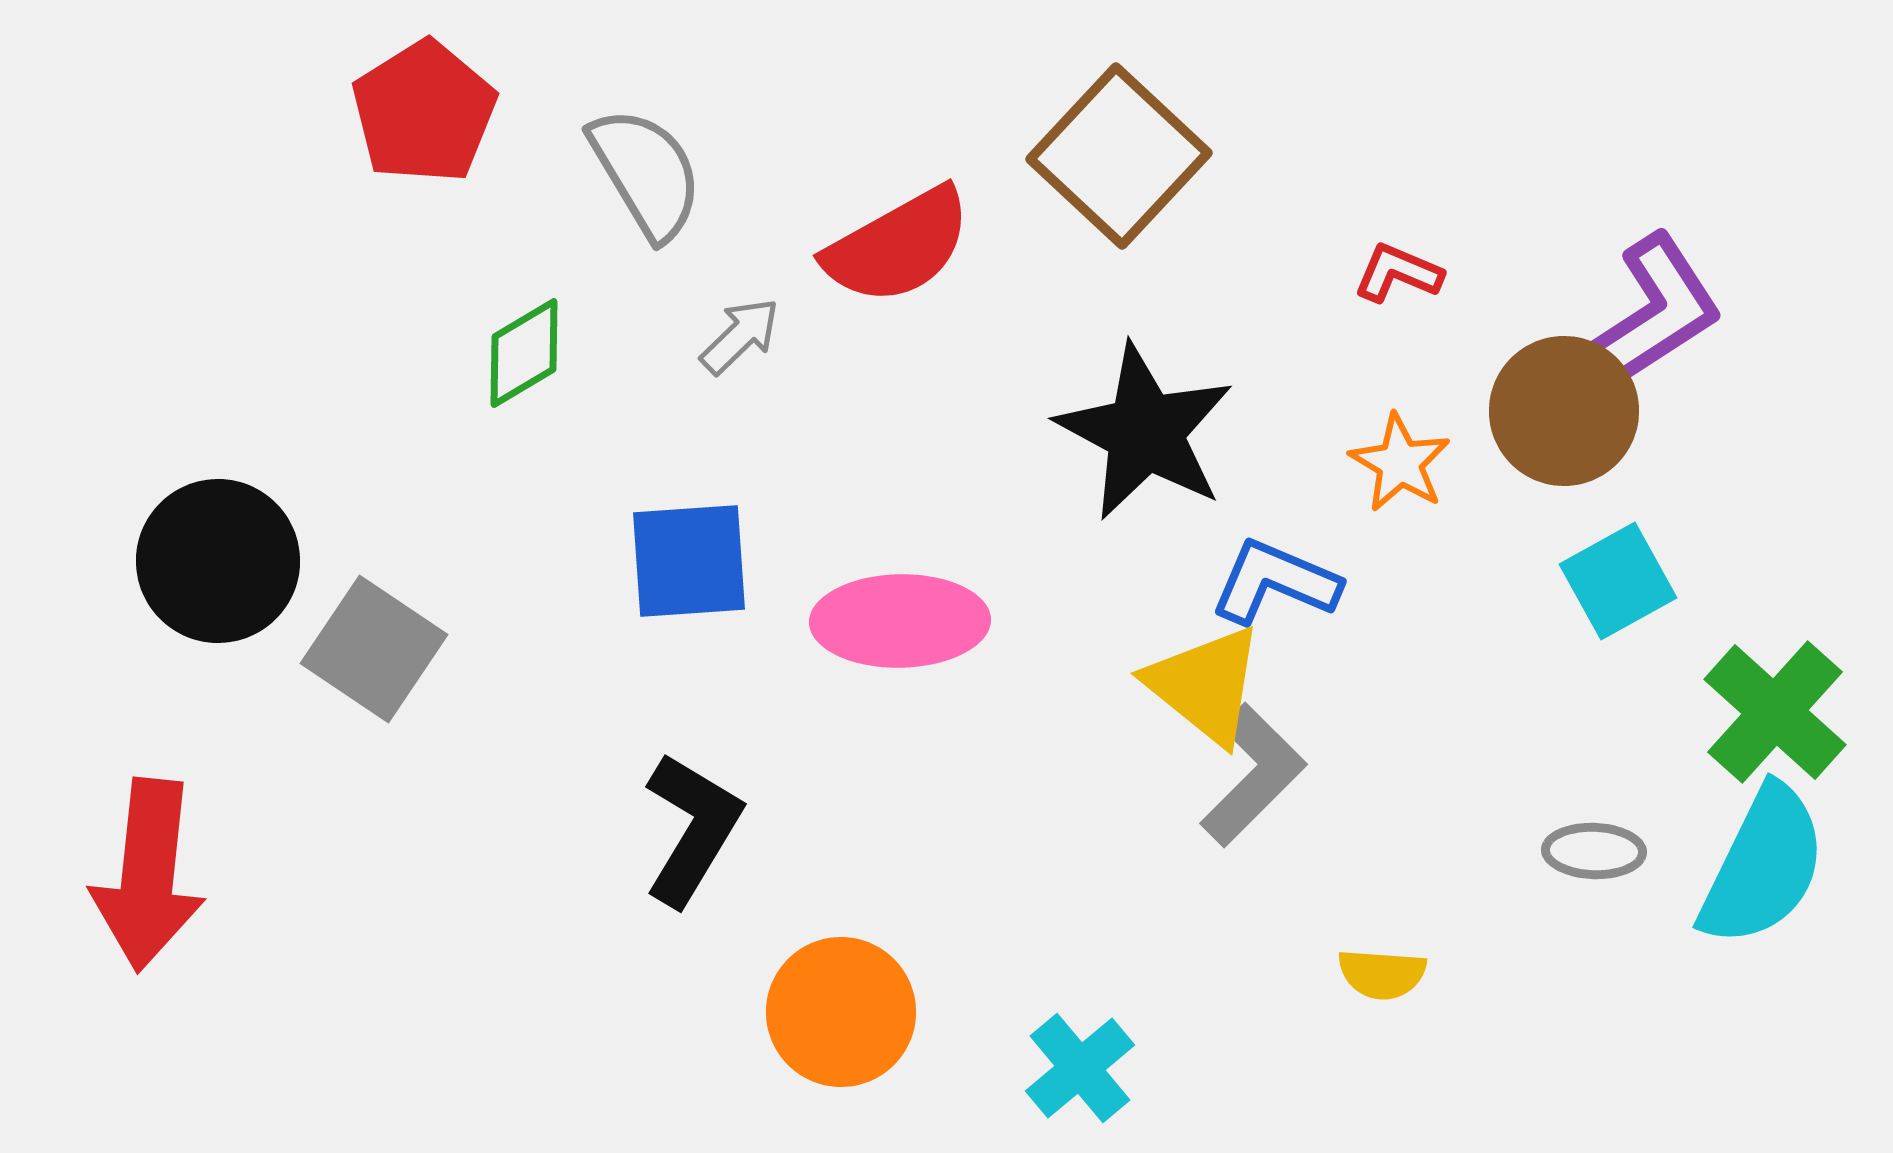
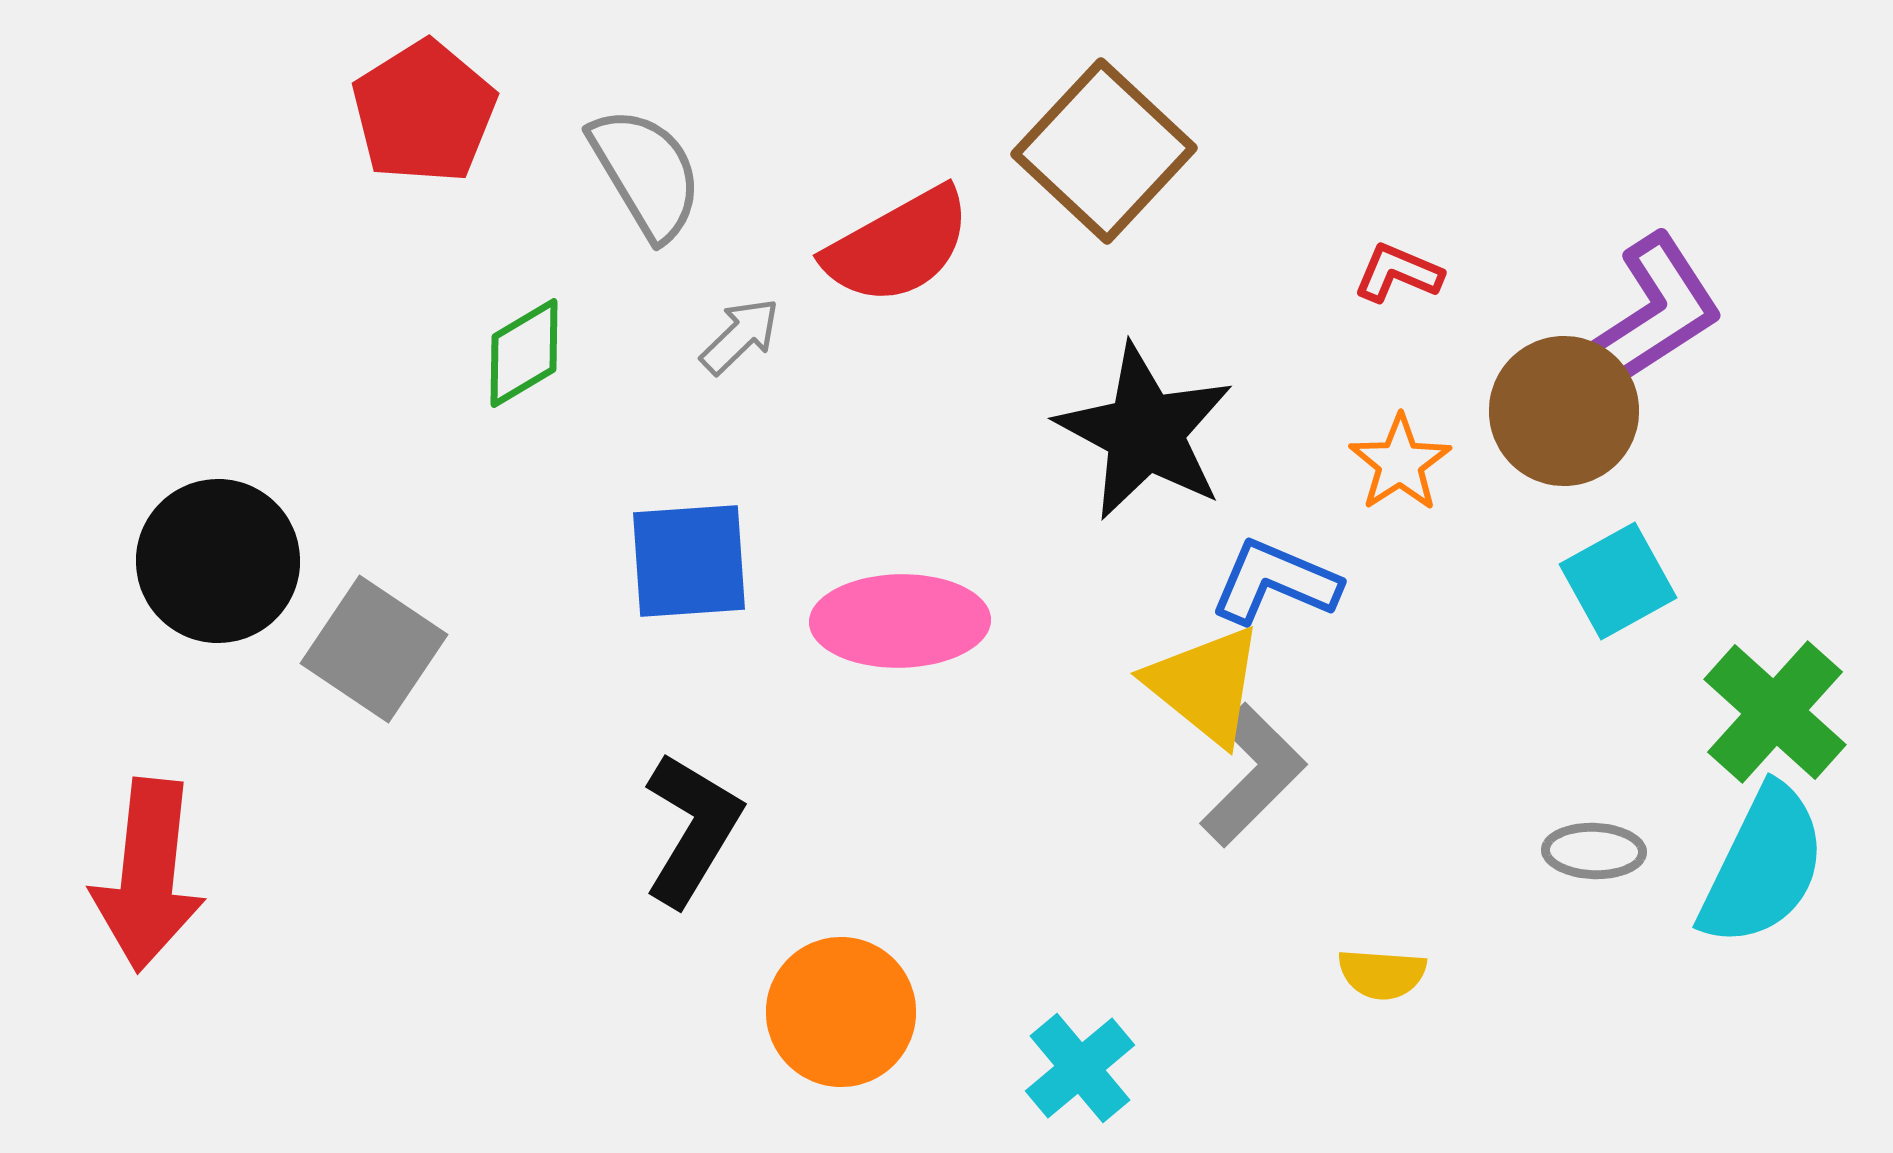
brown square: moved 15 px left, 5 px up
orange star: rotated 8 degrees clockwise
